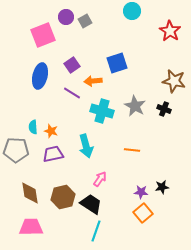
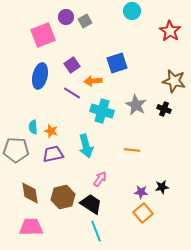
gray star: moved 1 px right, 1 px up
cyan line: rotated 40 degrees counterclockwise
